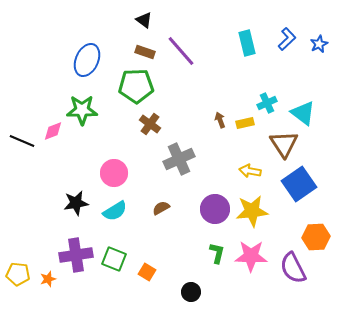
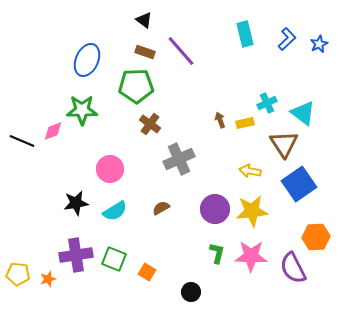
cyan rectangle: moved 2 px left, 9 px up
pink circle: moved 4 px left, 4 px up
